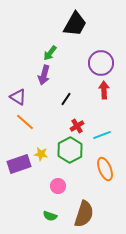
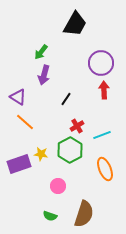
green arrow: moved 9 px left, 1 px up
